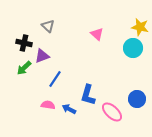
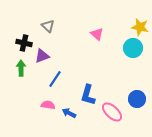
green arrow: moved 3 px left; rotated 133 degrees clockwise
blue arrow: moved 4 px down
